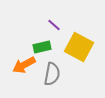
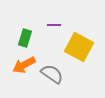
purple line: rotated 40 degrees counterclockwise
green rectangle: moved 17 px left, 9 px up; rotated 60 degrees counterclockwise
gray semicircle: rotated 65 degrees counterclockwise
